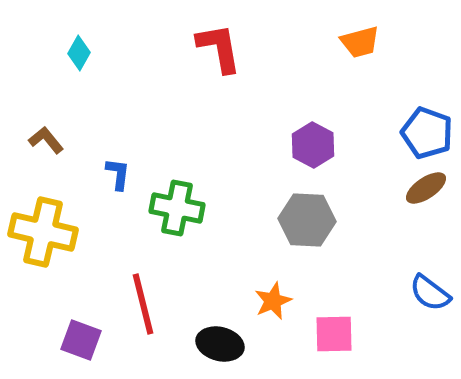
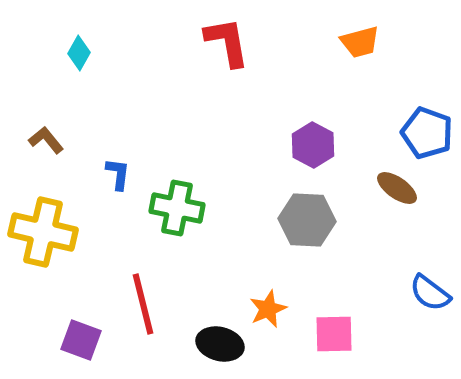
red L-shape: moved 8 px right, 6 px up
brown ellipse: moved 29 px left; rotated 69 degrees clockwise
orange star: moved 5 px left, 8 px down
